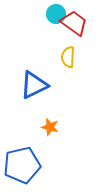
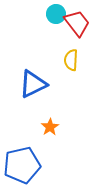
red trapezoid: moved 3 px right; rotated 16 degrees clockwise
yellow semicircle: moved 3 px right, 3 px down
blue triangle: moved 1 px left, 1 px up
orange star: rotated 24 degrees clockwise
